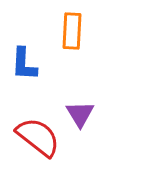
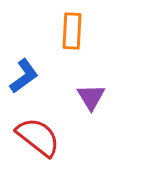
blue L-shape: moved 12 px down; rotated 129 degrees counterclockwise
purple triangle: moved 11 px right, 17 px up
